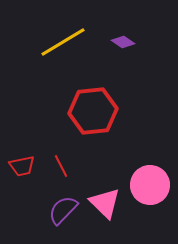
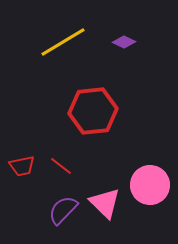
purple diamond: moved 1 px right; rotated 10 degrees counterclockwise
red line: rotated 25 degrees counterclockwise
